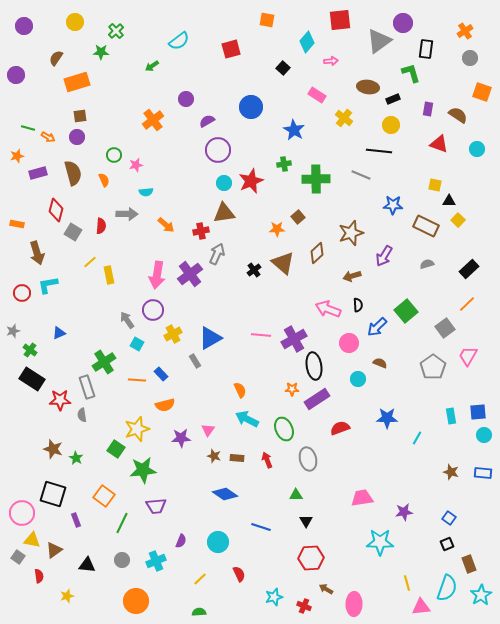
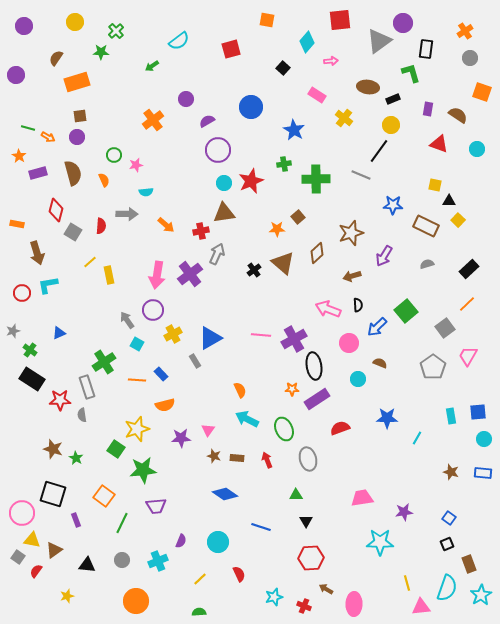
black line at (379, 151): rotated 60 degrees counterclockwise
orange star at (17, 156): moved 2 px right; rotated 24 degrees counterclockwise
cyan circle at (484, 435): moved 4 px down
cyan cross at (156, 561): moved 2 px right
red semicircle at (39, 576): moved 3 px left, 5 px up; rotated 136 degrees counterclockwise
